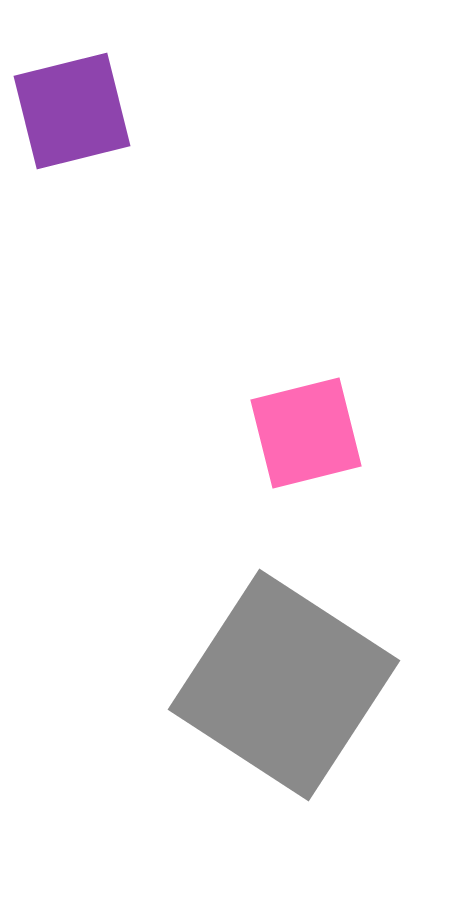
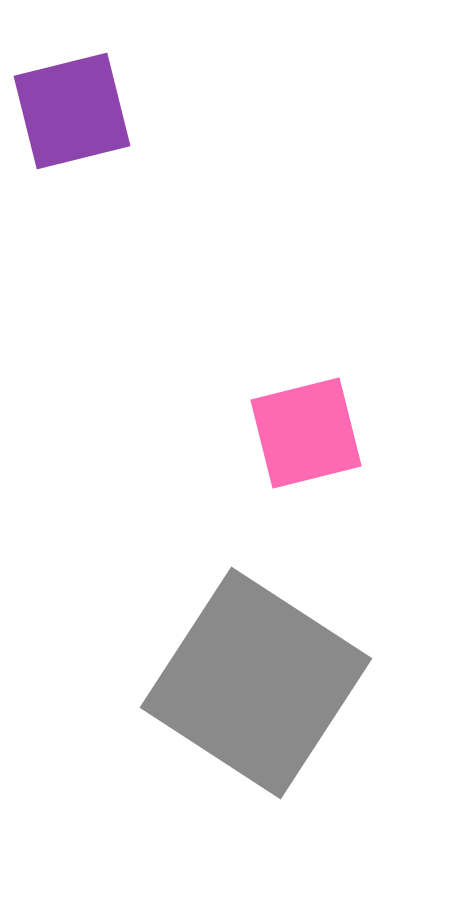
gray square: moved 28 px left, 2 px up
